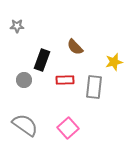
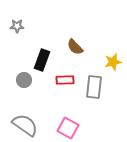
yellow star: moved 1 px left
pink square: rotated 20 degrees counterclockwise
